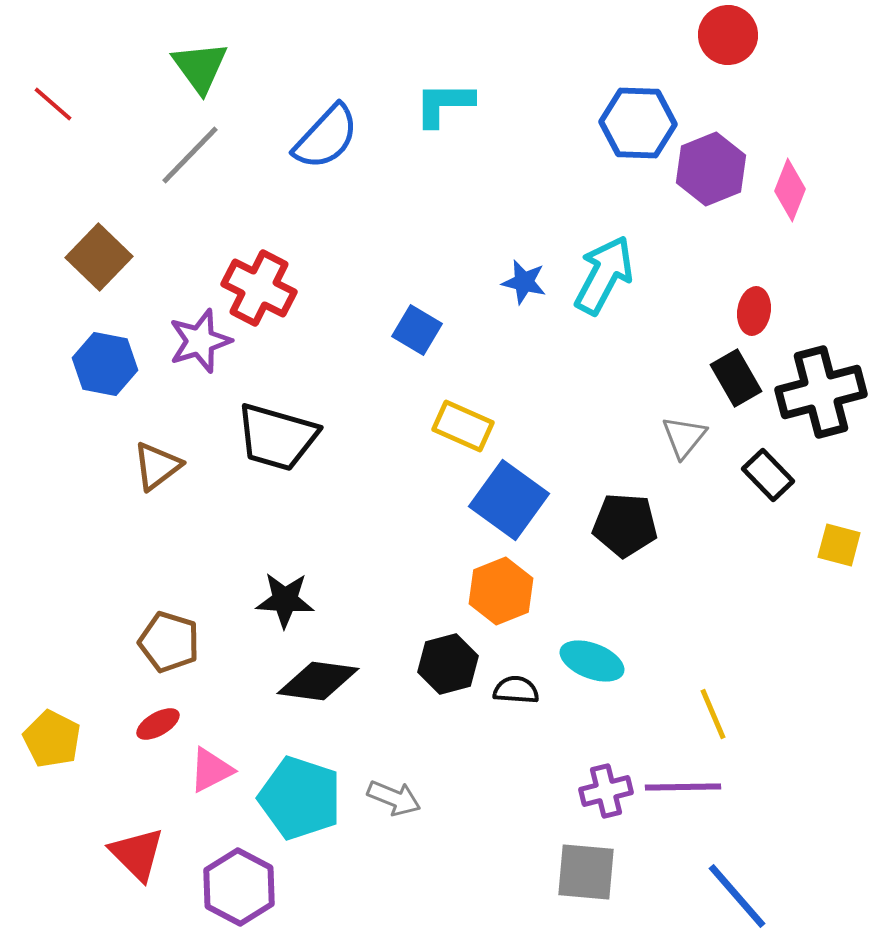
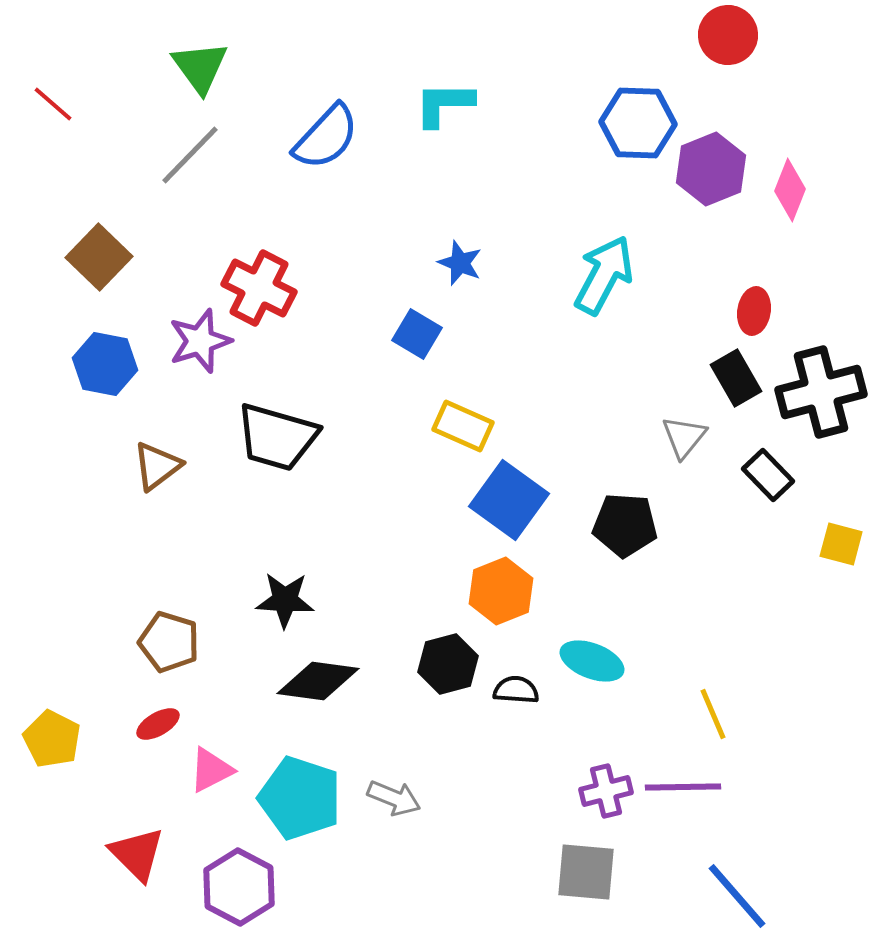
blue star at (524, 282): moved 64 px left, 19 px up; rotated 9 degrees clockwise
blue square at (417, 330): moved 4 px down
yellow square at (839, 545): moved 2 px right, 1 px up
